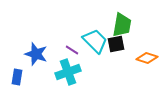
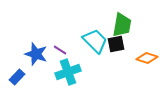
purple line: moved 12 px left
blue rectangle: rotated 35 degrees clockwise
